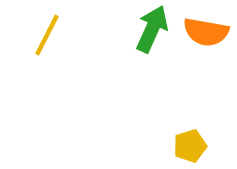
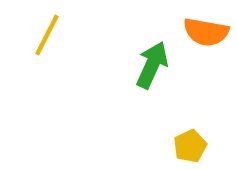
green arrow: moved 36 px down
yellow pentagon: rotated 8 degrees counterclockwise
